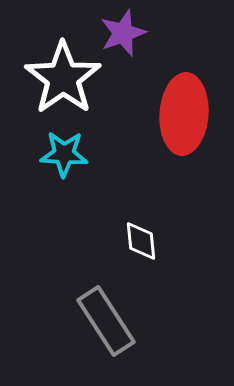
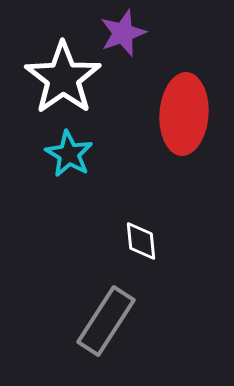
cyan star: moved 5 px right; rotated 27 degrees clockwise
gray rectangle: rotated 66 degrees clockwise
